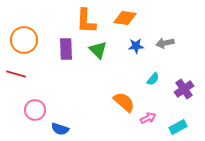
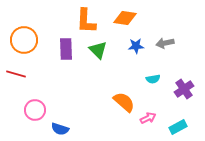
cyan semicircle: rotated 40 degrees clockwise
